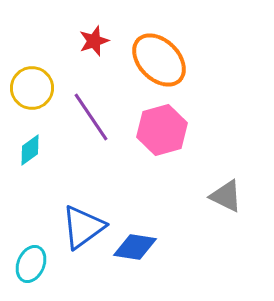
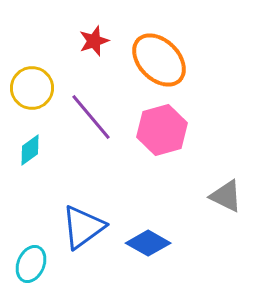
purple line: rotated 6 degrees counterclockwise
blue diamond: moved 13 px right, 4 px up; rotated 21 degrees clockwise
